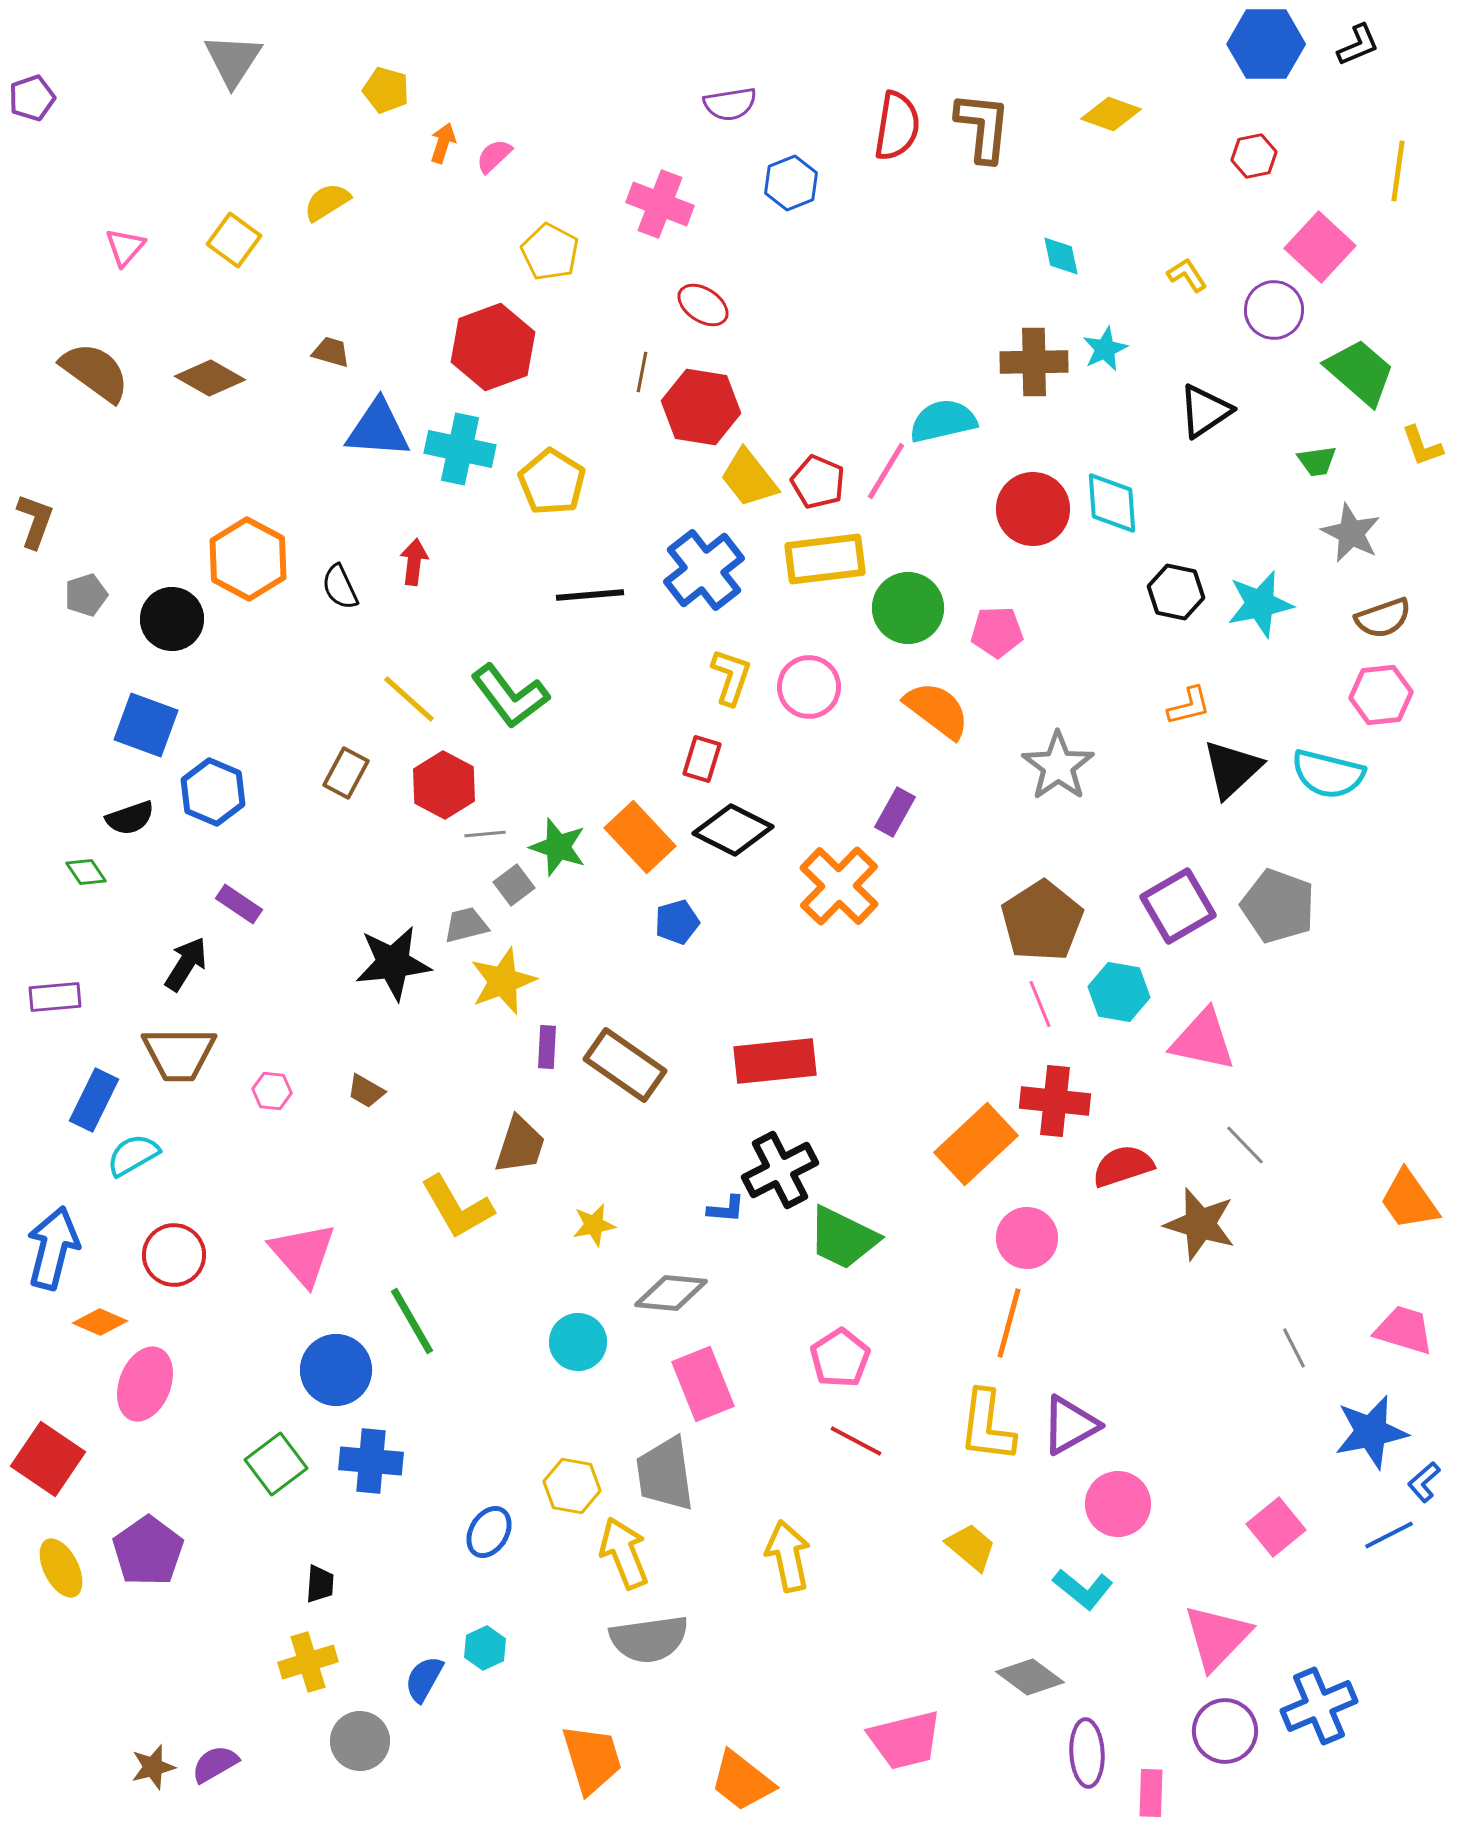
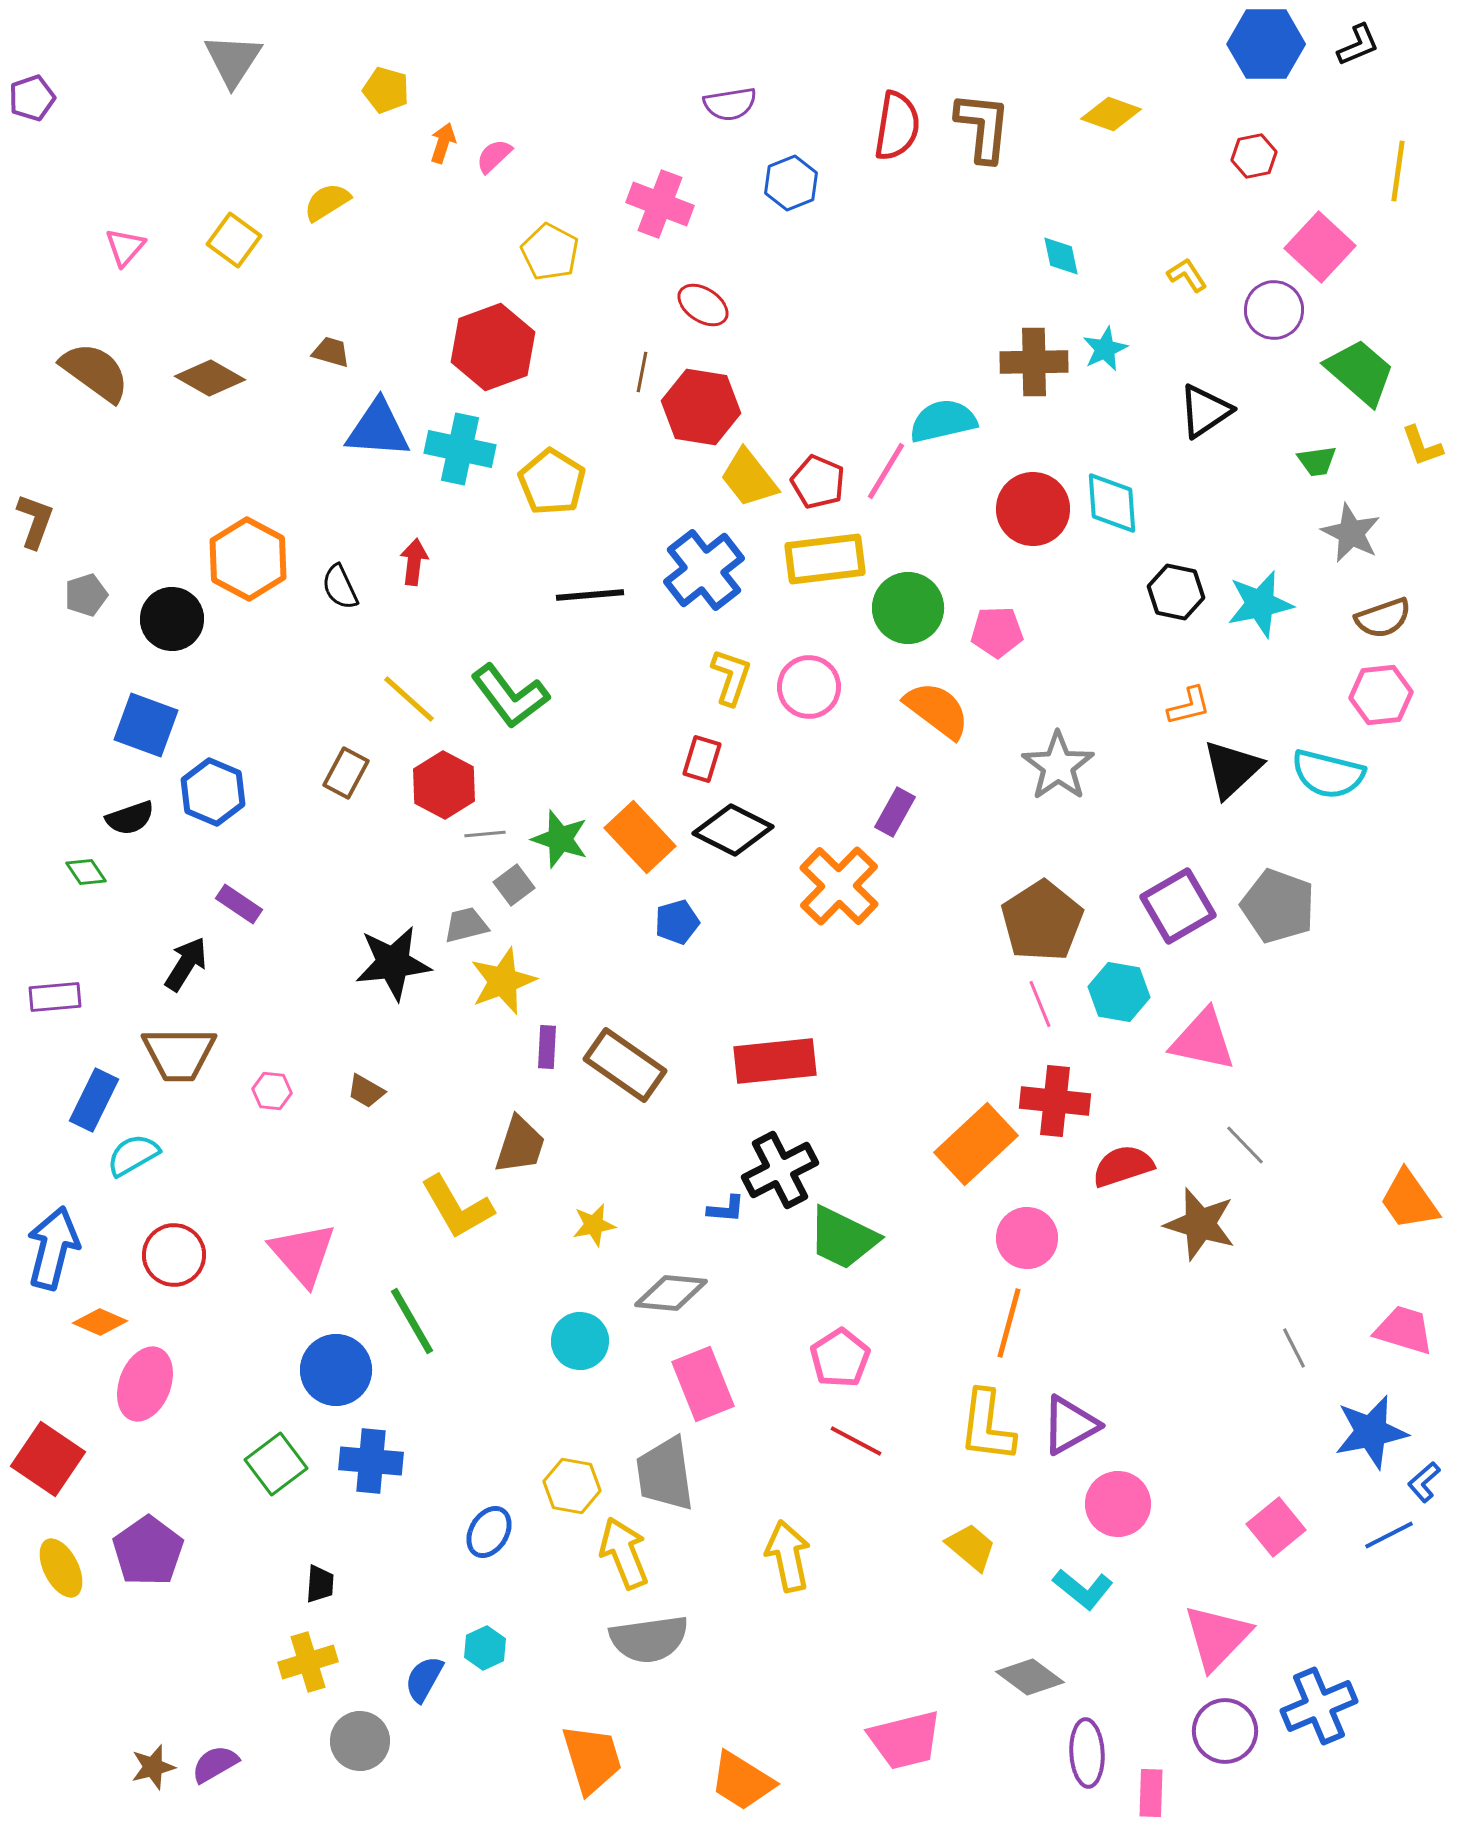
green star at (558, 847): moved 2 px right, 8 px up
cyan circle at (578, 1342): moved 2 px right, 1 px up
orange trapezoid at (742, 1781): rotated 6 degrees counterclockwise
